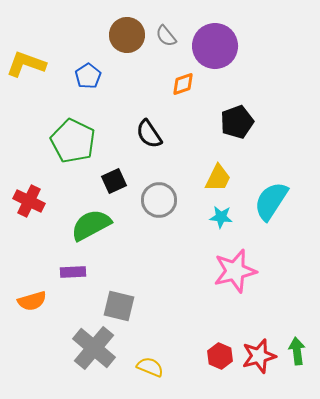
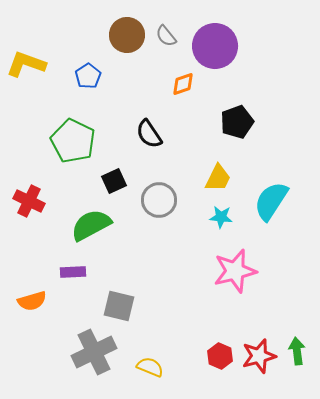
gray cross: moved 4 px down; rotated 24 degrees clockwise
